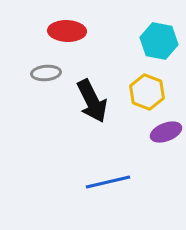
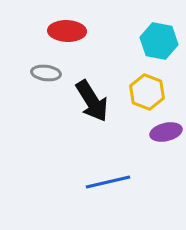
gray ellipse: rotated 12 degrees clockwise
black arrow: rotated 6 degrees counterclockwise
purple ellipse: rotated 8 degrees clockwise
